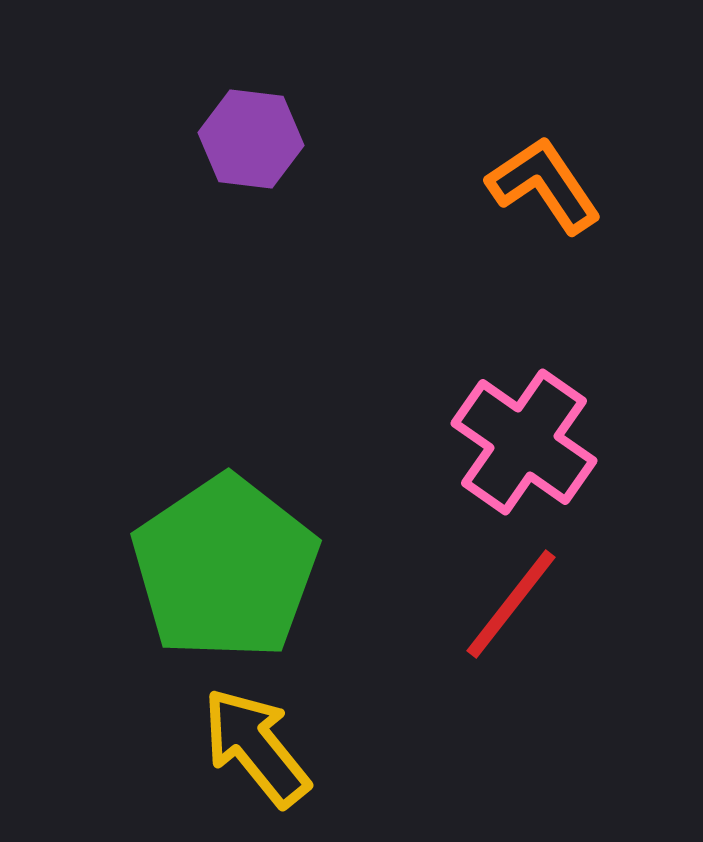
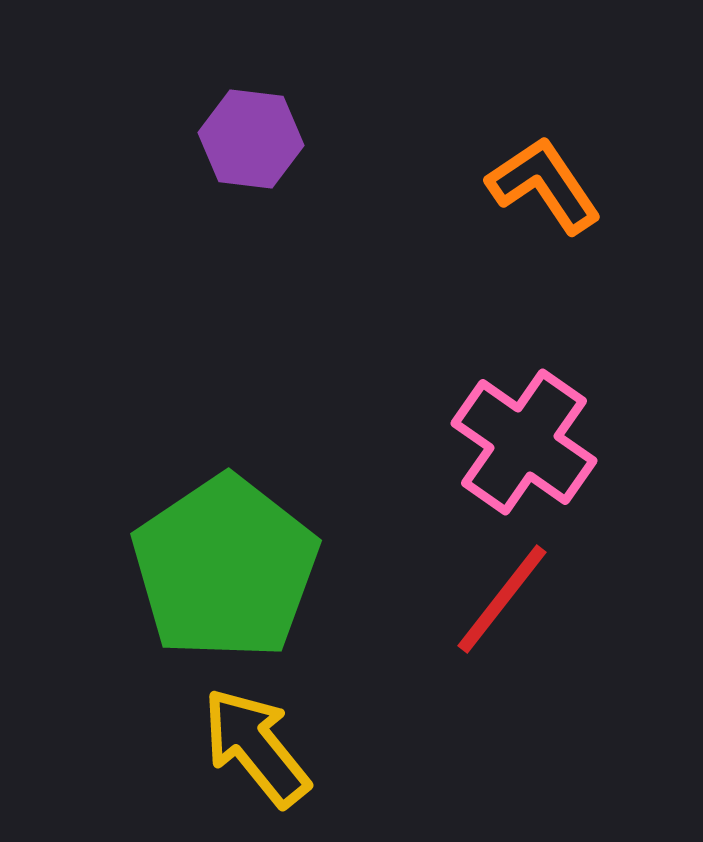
red line: moved 9 px left, 5 px up
